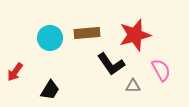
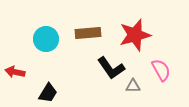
brown rectangle: moved 1 px right
cyan circle: moved 4 px left, 1 px down
black L-shape: moved 4 px down
red arrow: rotated 66 degrees clockwise
black trapezoid: moved 2 px left, 3 px down
